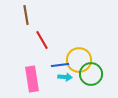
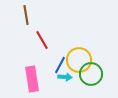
blue line: rotated 54 degrees counterclockwise
